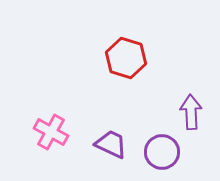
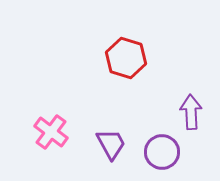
pink cross: rotated 8 degrees clockwise
purple trapezoid: rotated 36 degrees clockwise
